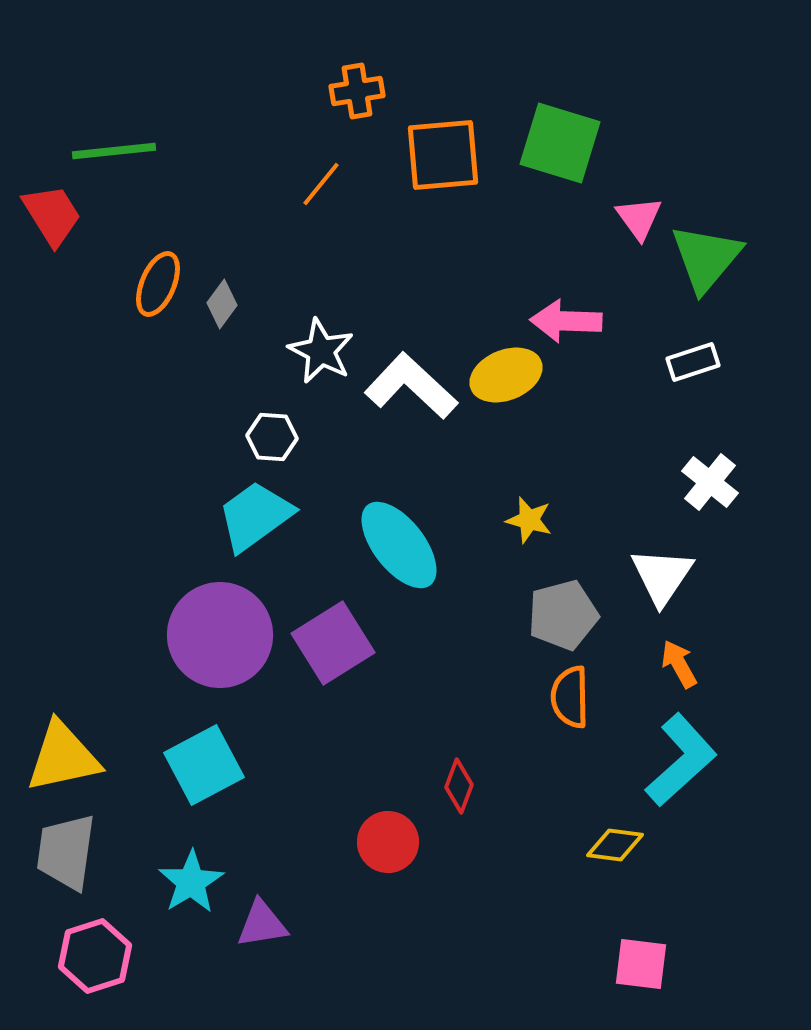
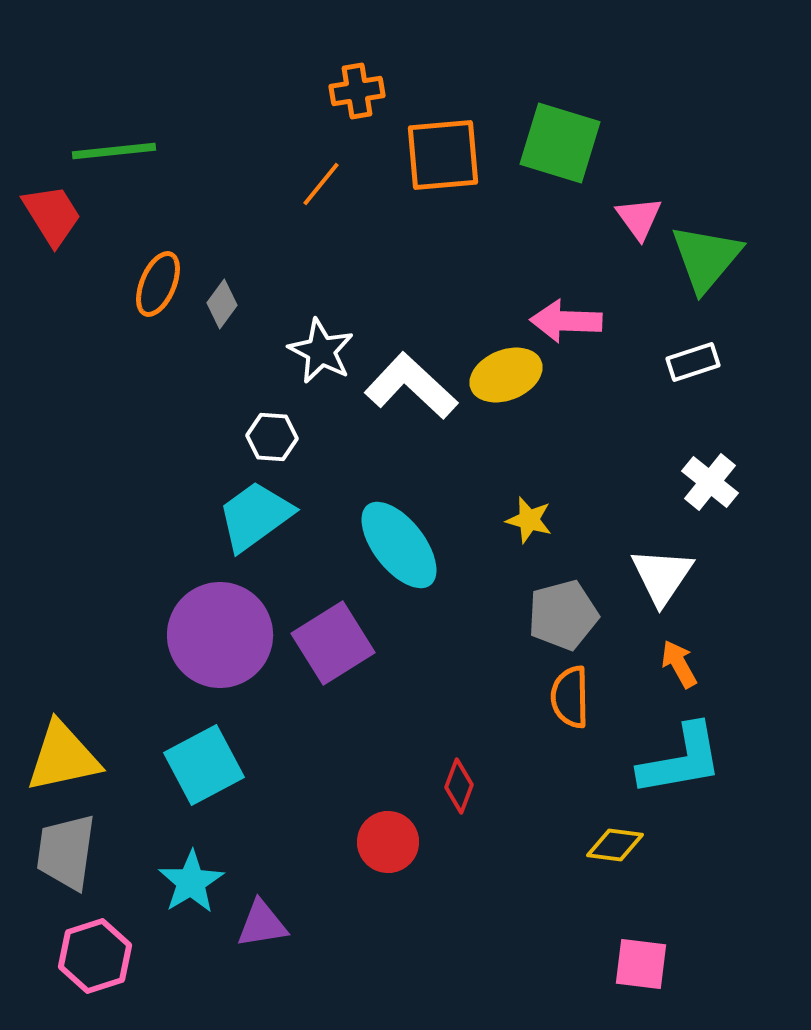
cyan L-shape: rotated 32 degrees clockwise
